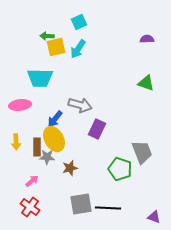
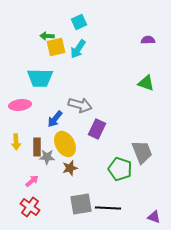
purple semicircle: moved 1 px right, 1 px down
yellow ellipse: moved 11 px right, 5 px down
